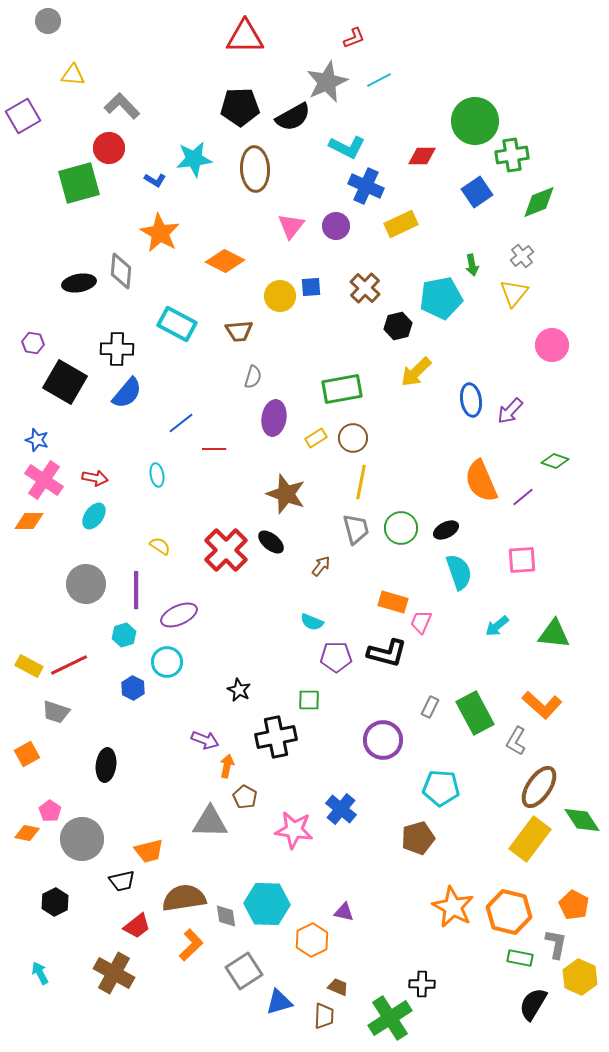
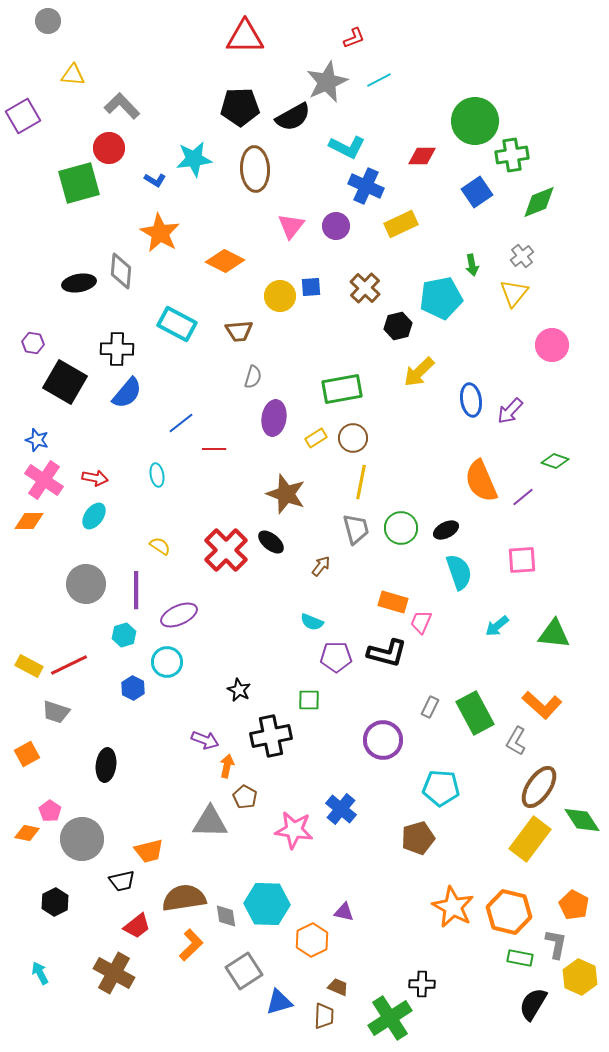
yellow arrow at (416, 372): moved 3 px right
black cross at (276, 737): moved 5 px left, 1 px up
